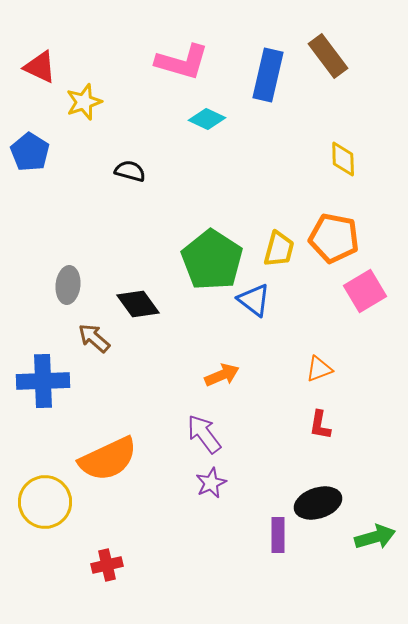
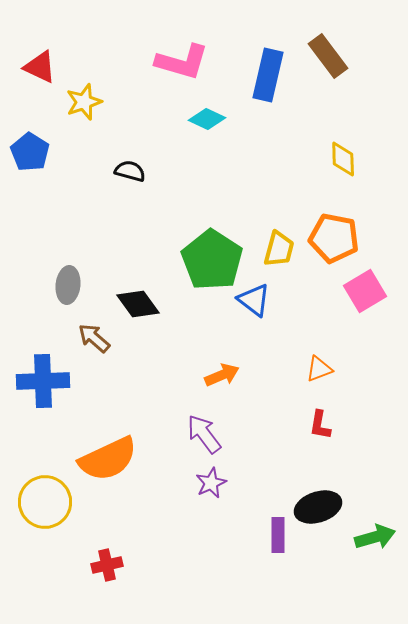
black ellipse: moved 4 px down
